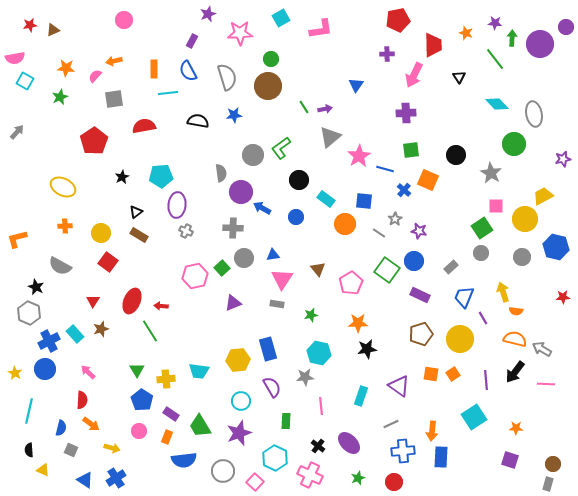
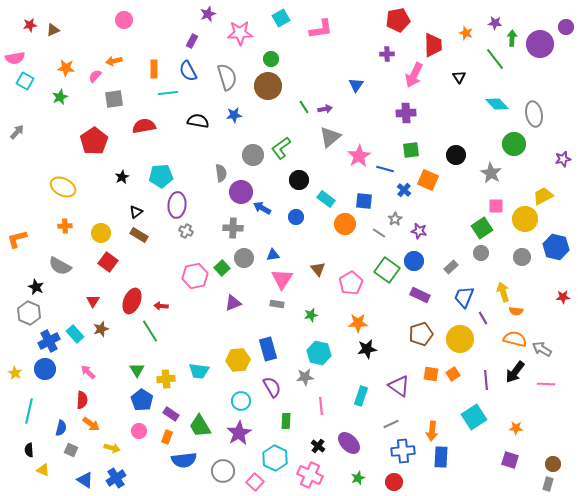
purple star at (239, 433): rotated 10 degrees counterclockwise
